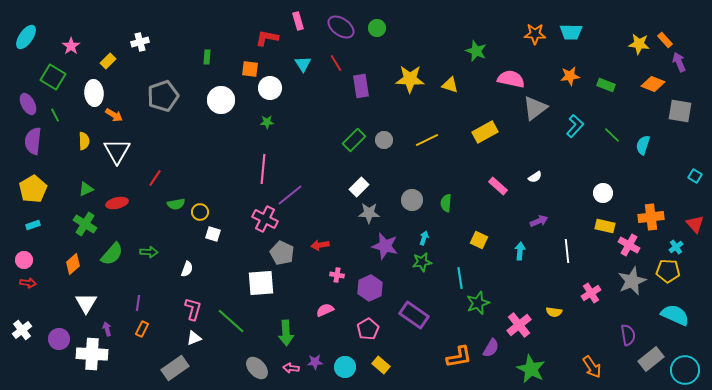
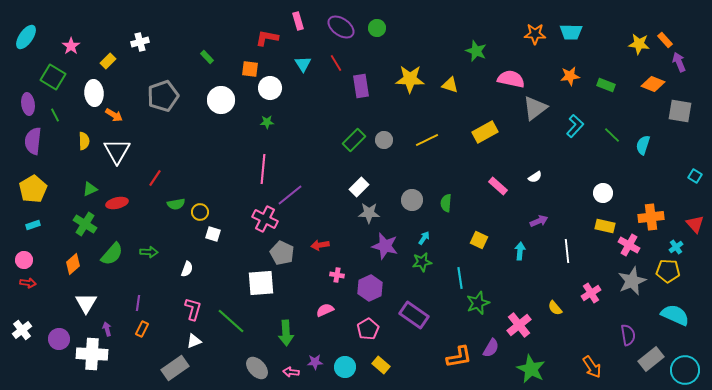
green rectangle at (207, 57): rotated 48 degrees counterclockwise
purple ellipse at (28, 104): rotated 20 degrees clockwise
green triangle at (86, 189): moved 4 px right
cyan arrow at (424, 238): rotated 16 degrees clockwise
yellow semicircle at (554, 312): moved 1 px right, 4 px up; rotated 42 degrees clockwise
white triangle at (194, 338): moved 3 px down
pink arrow at (291, 368): moved 4 px down
